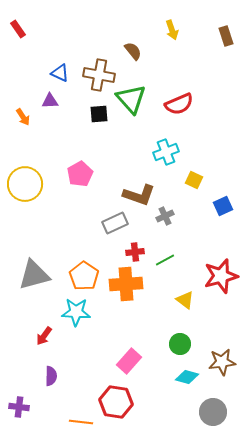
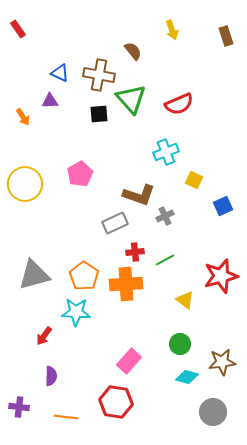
orange line: moved 15 px left, 5 px up
